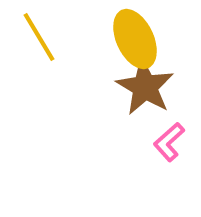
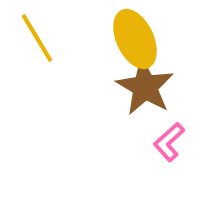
yellow line: moved 2 px left, 1 px down
